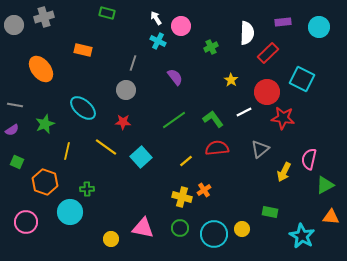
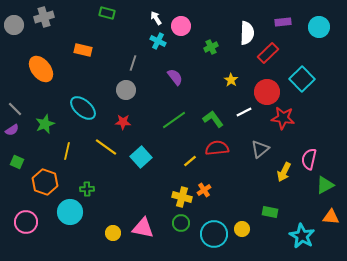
cyan square at (302, 79): rotated 20 degrees clockwise
gray line at (15, 105): moved 4 px down; rotated 35 degrees clockwise
yellow line at (186, 161): moved 4 px right
green circle at (180, 228): moved 1 px right, 5 px up
yellow circle at (111, 239): moved 2 px right, 6 px up
